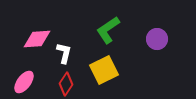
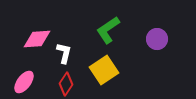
yellow square: rotated 8 degrees counterclockwise
